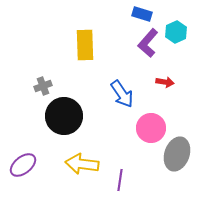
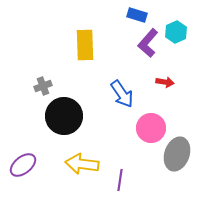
blue rectangle: moved 5 px left, 1 px down
